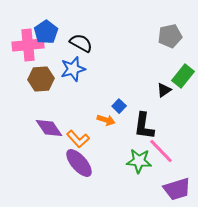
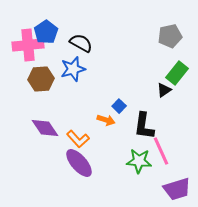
green rectangle: moved 6 px left, 3 px up
purple diamond: moved 4 px left
pink line: rotated 20 degrees clockwise
